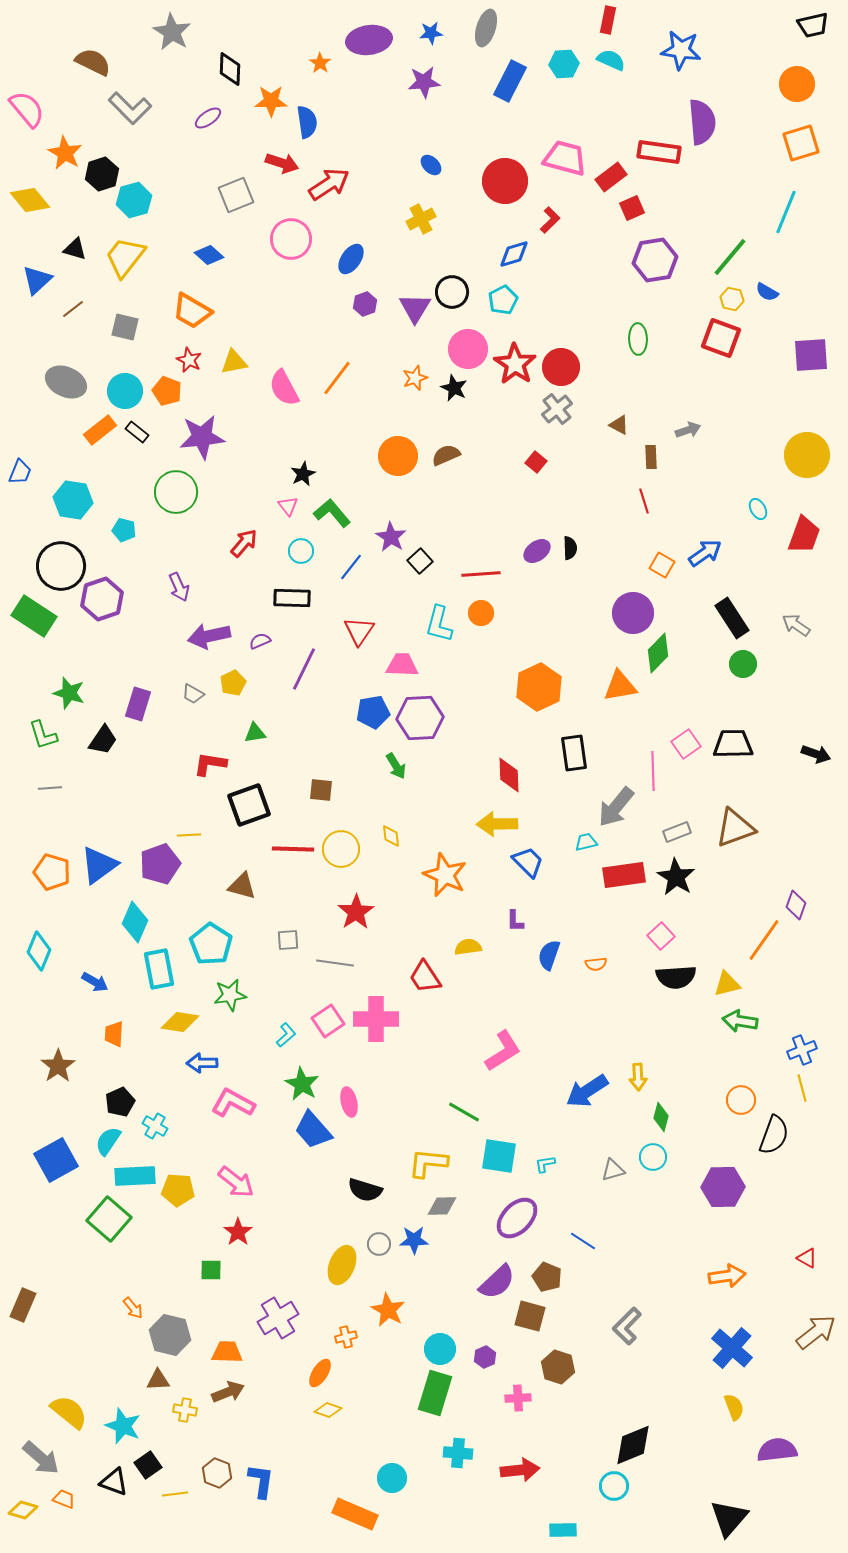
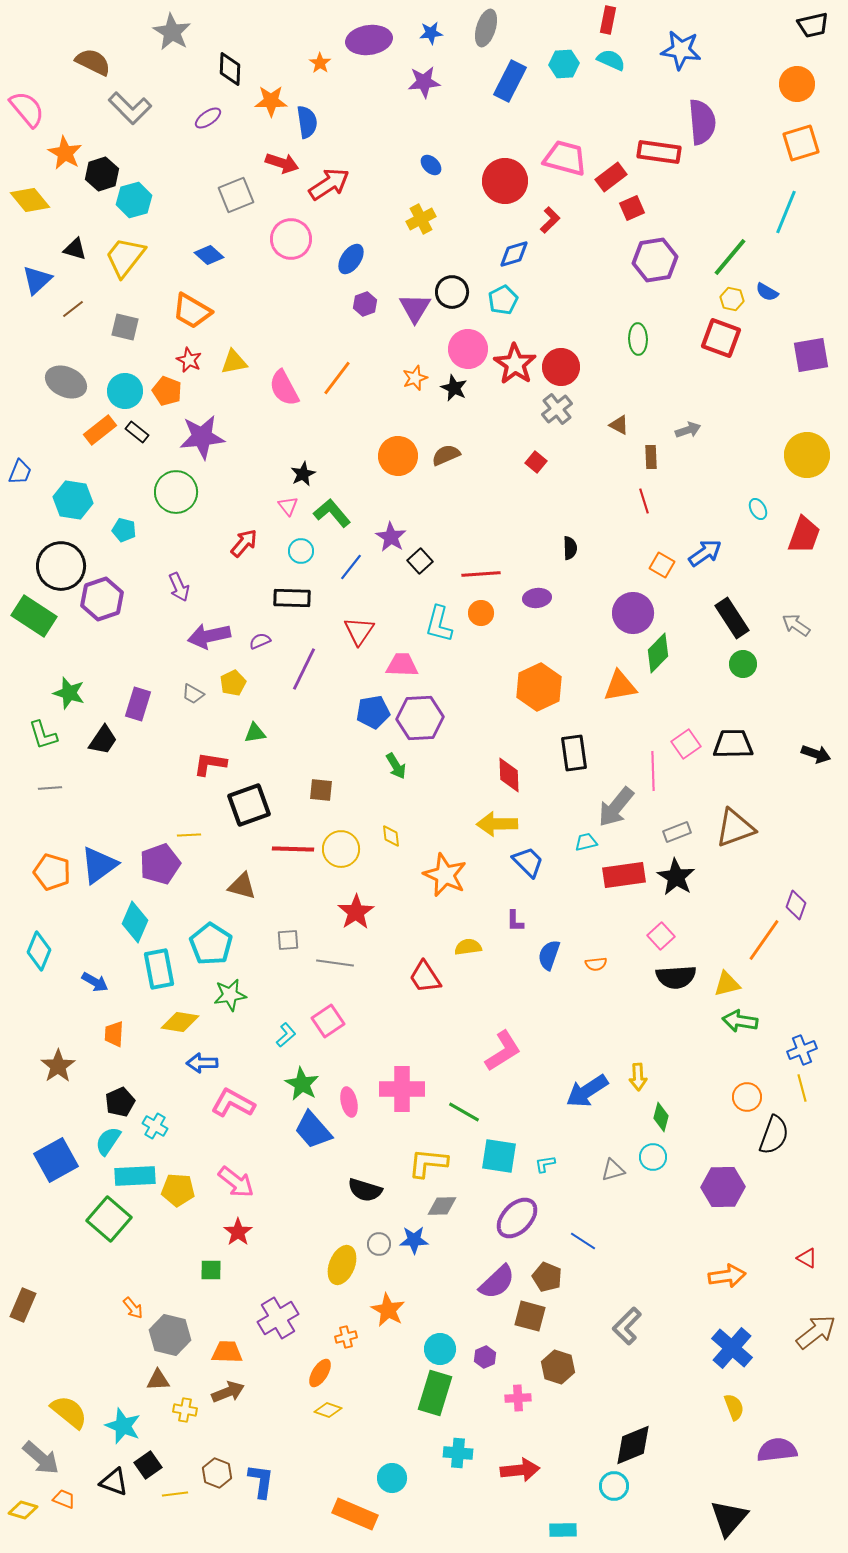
purple square at (811, 355): rotated 6 degrees counterclockwise
purple ellipse at (537, 551): moved 47 px down; rotated 28 degrees clockwise
pink cross at (376, 1019): moved 26 px right, 70 px down
orange circle at (741, 1100): moved 6 px right, 3 px up
